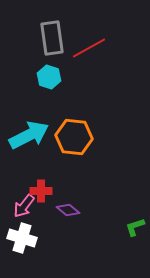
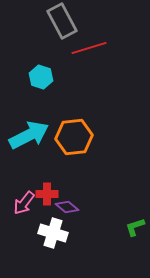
gray rectangle: moved 10 px right, 17 px up; rotated 20 degrees counterclockwise
red line: rotated 12 degrees clockwise
cyan hexagon: moved 8 px left
orange hexagon: rotated 12 degrees counterclockwise
red cross: moved 6 px right, 3 px down
pink arrow: moved 3 px up
purple diamond: moved 1 px left, 3 px up
white cross: moved 31 px right, 5 px up
